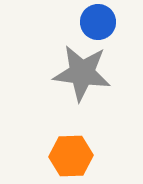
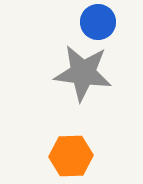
gray star: moved 1 px right
